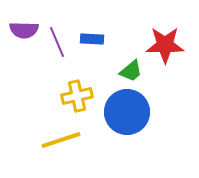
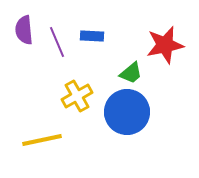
purple semicircle: rotated 84 degrees clockwise
blue rectangle: moved 3 px up
red star: rotated 12 degrees counterclockwise
green trapezoid: moved 2 px down
yellow cross: rotated 16 degrees counterclockwise
yellow line: moved 19 px left; rotated 6 degrees clockwise
